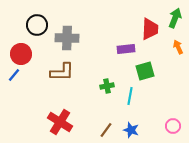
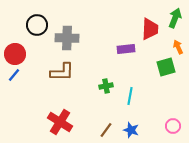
red circle: moved 6 px left
green square: moved 21 px right, 4 px up
green cross: moved 1 px left
